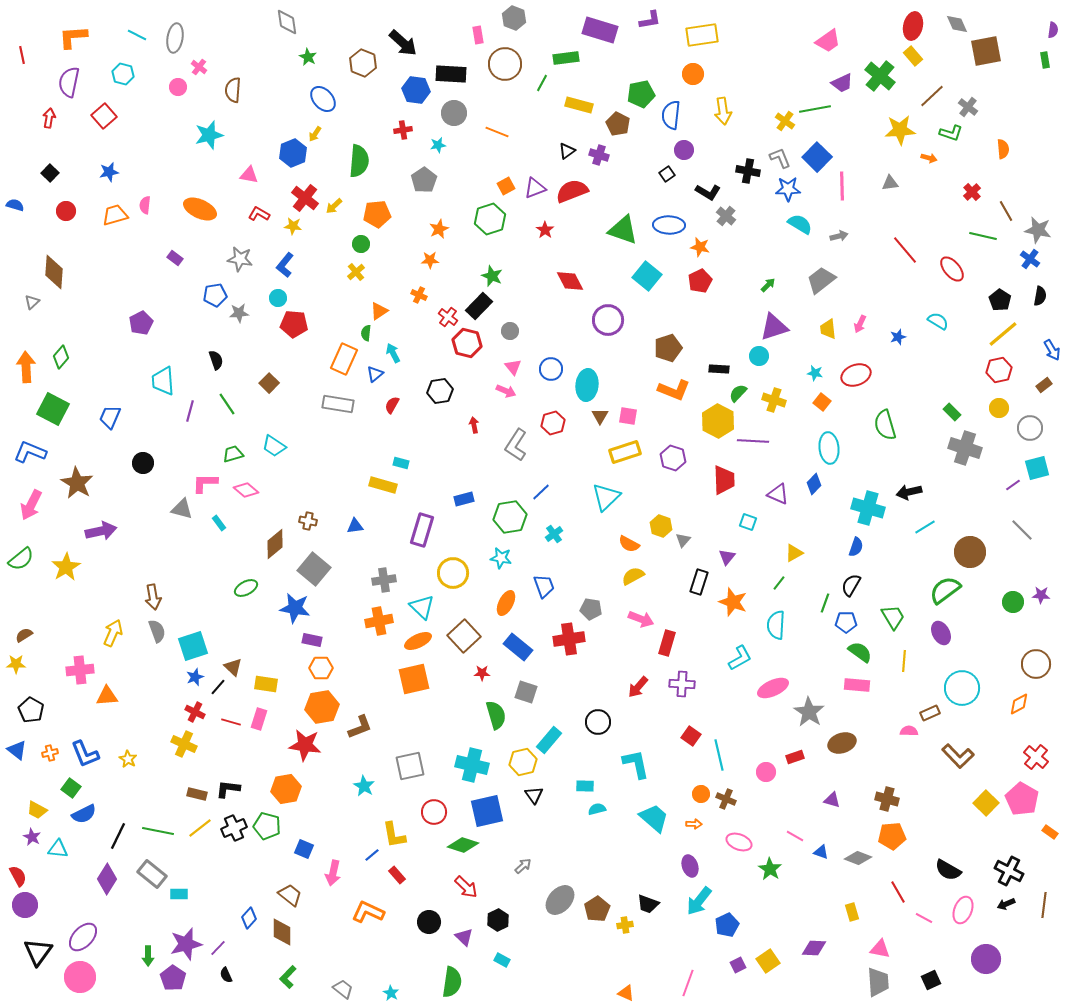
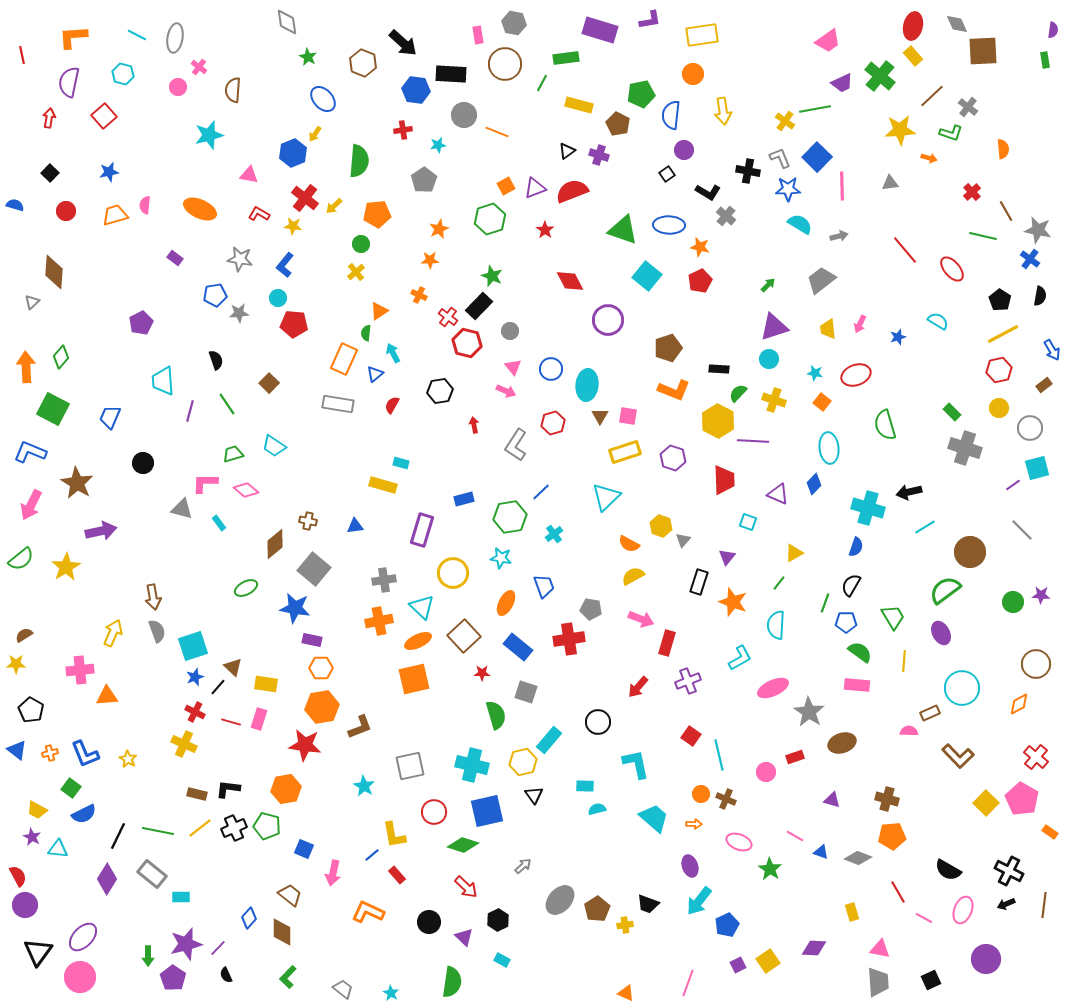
gray hexagon at (514, 18): moved 5 px down; rotated 10 degrees counterclockwise
brown square at (986, 51): moved 3 px left; rotated 8 degrees clockwise
gray circle at (454, 113): moved 10 px right, 2 px down
yellow line at (1003, 334): rotated 12 degrees clockwise
cyan circle at (759, 356): moved 10 px right, 3 px down
purple cross at (682, 684): moved 6 px right, 3 px up; rotated 25 degrees counterclockwise
cyan rectangle at (179, 894): moved 2 px right, 3 px down
